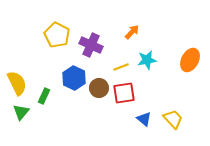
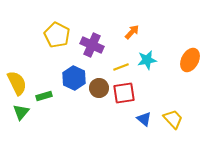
purple cross: moved 1 px right
green rectangle: rotated 49 degrees clockwise
